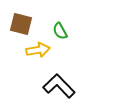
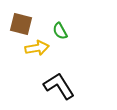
yellow arrow: moved 1 px left, 2 px up
black L-shape: rotated 12 degrees clockwise
